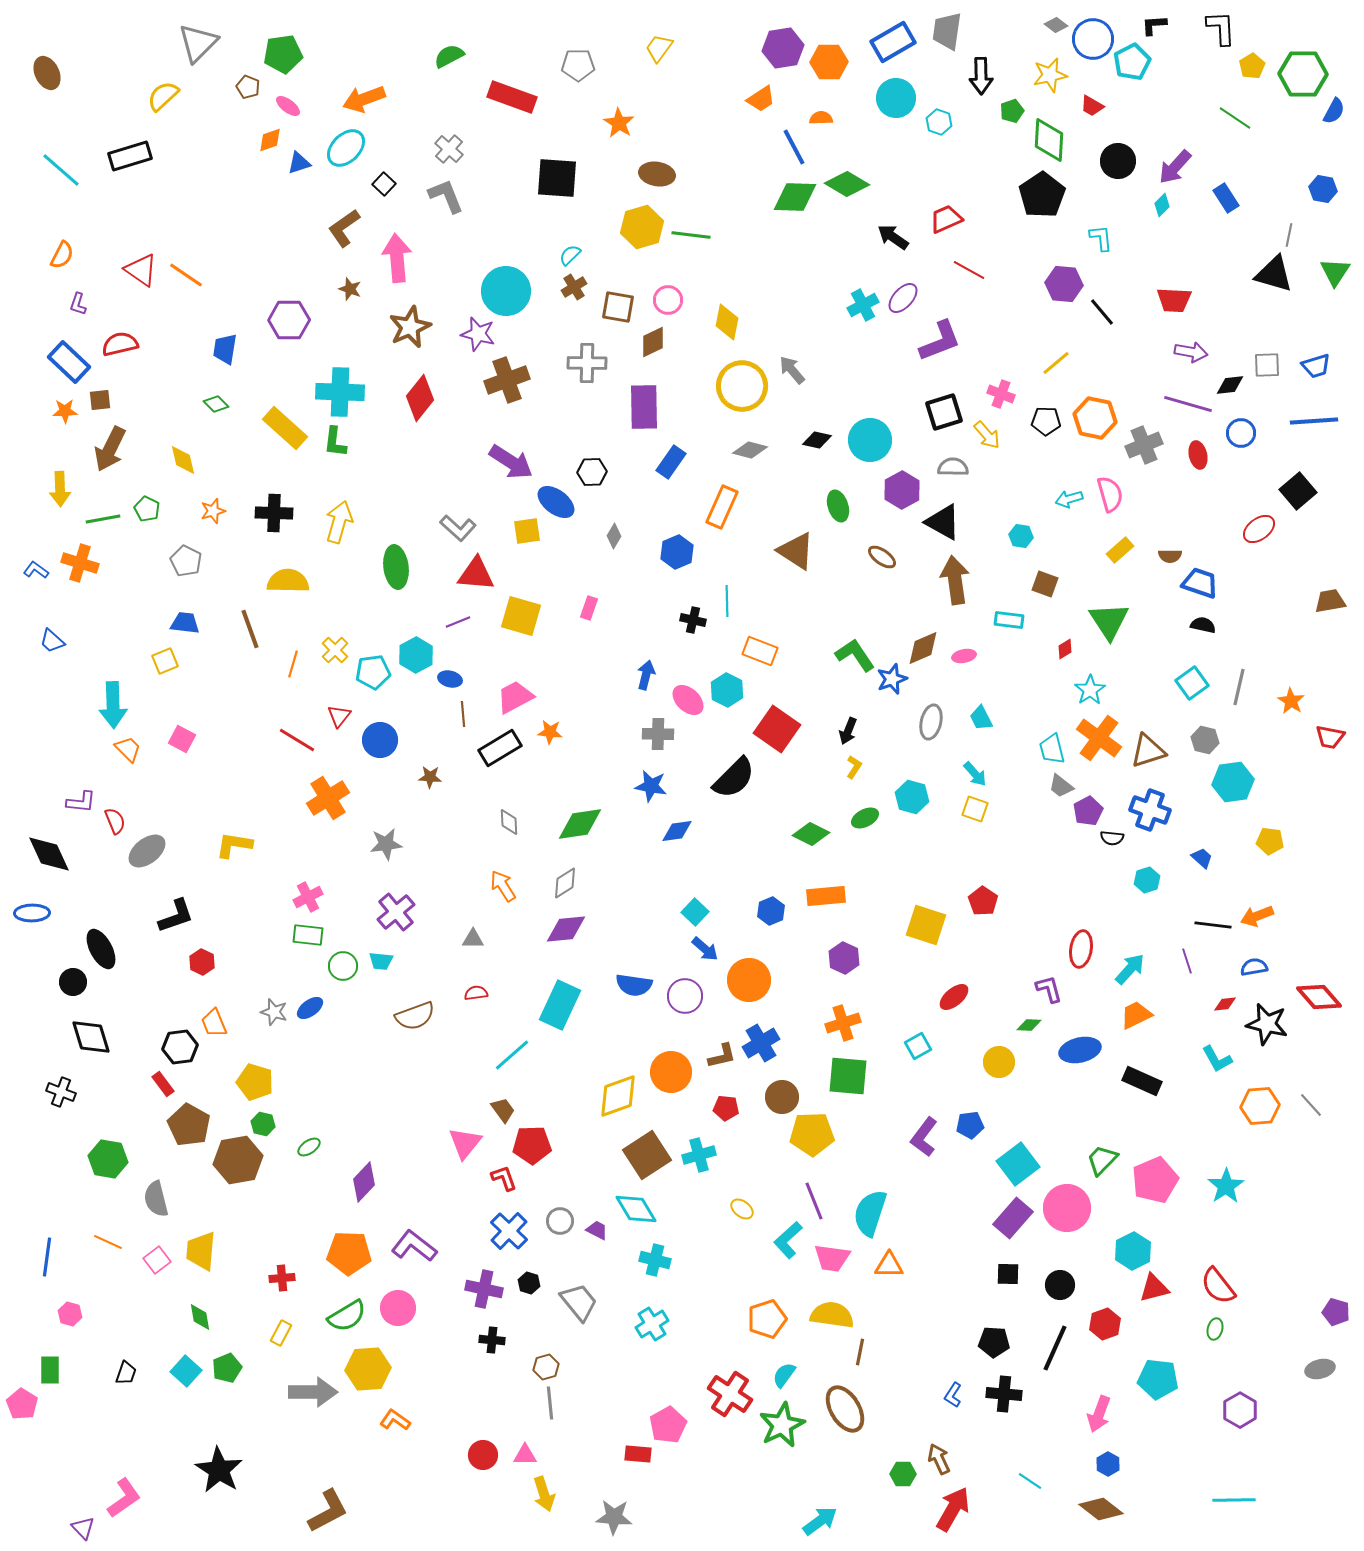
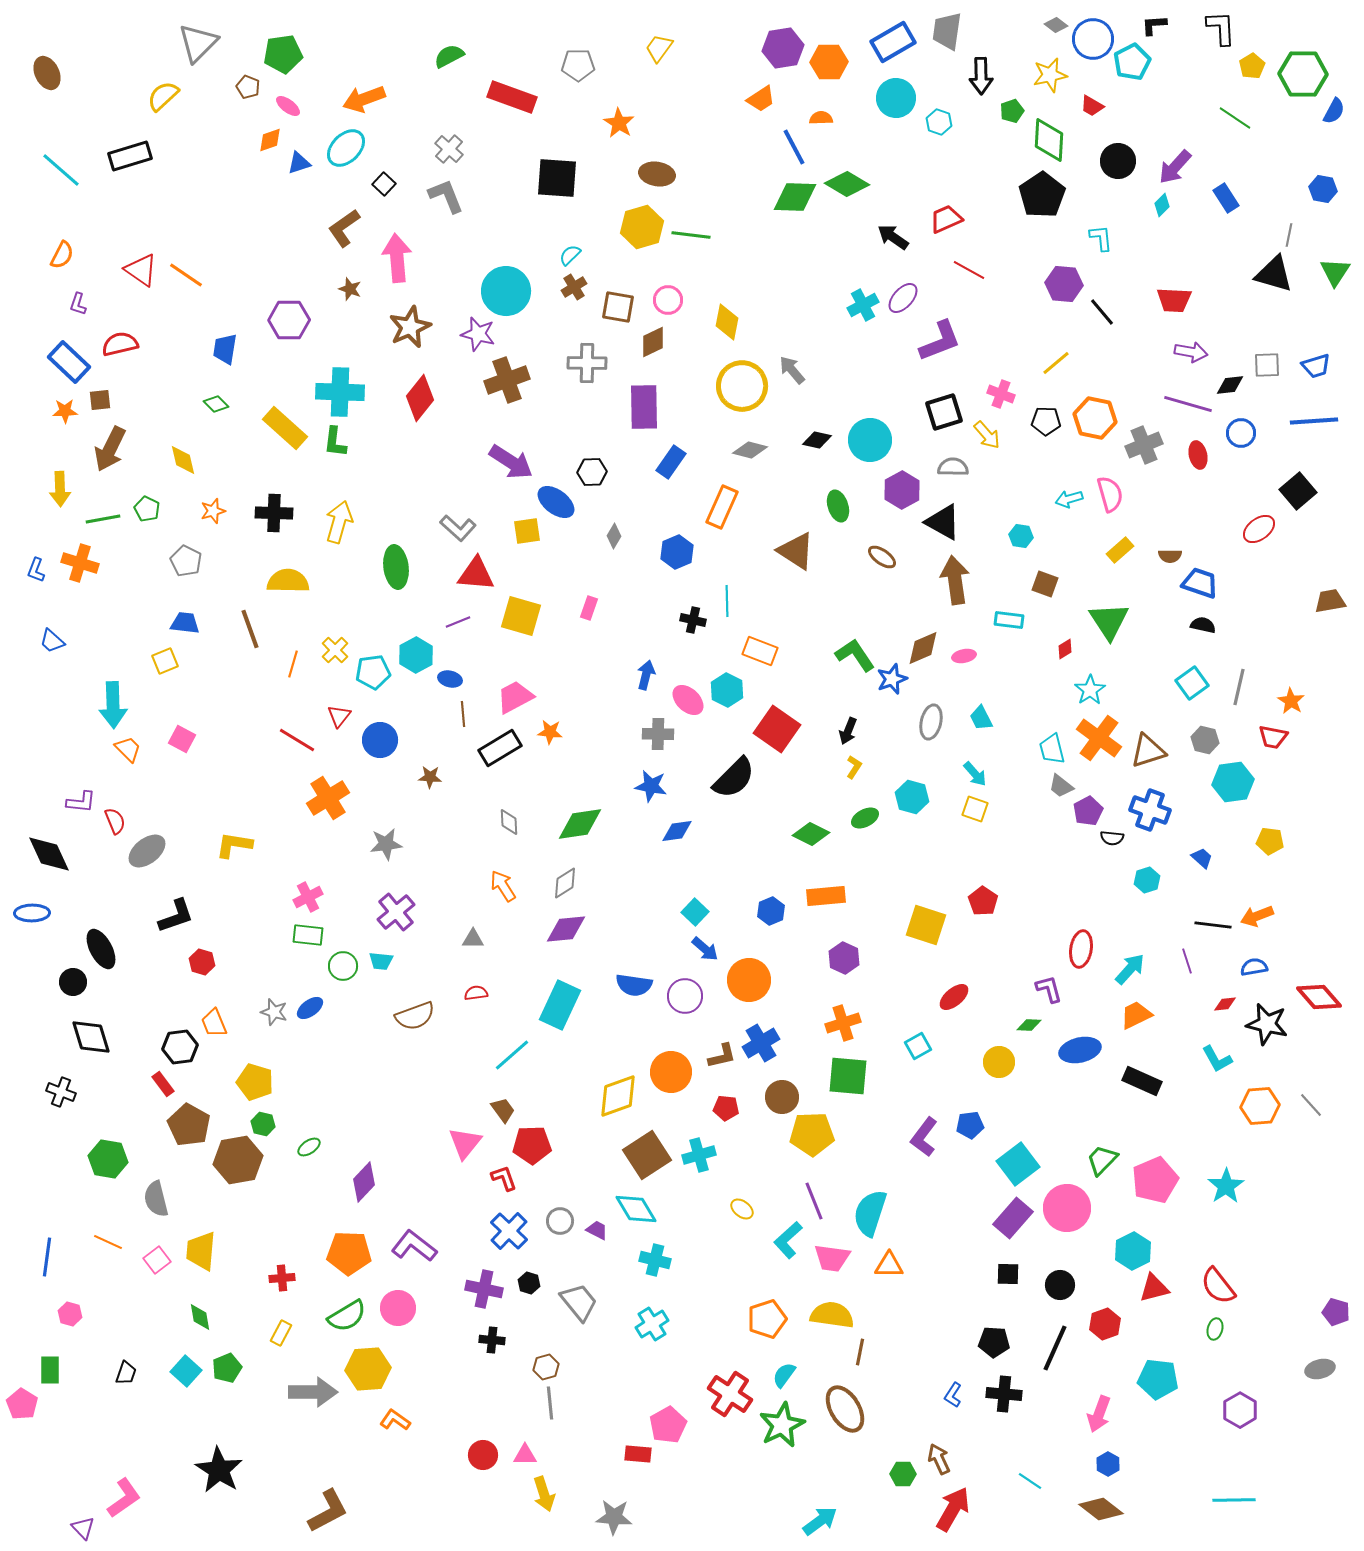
blue L-shape at (36, 570): rotated 105 degrees counterclockwise
red trapezoid at (1330, 737): moved 57 px left
red hexagon at (202, 962): rotated 10 degrees counterclockwise
